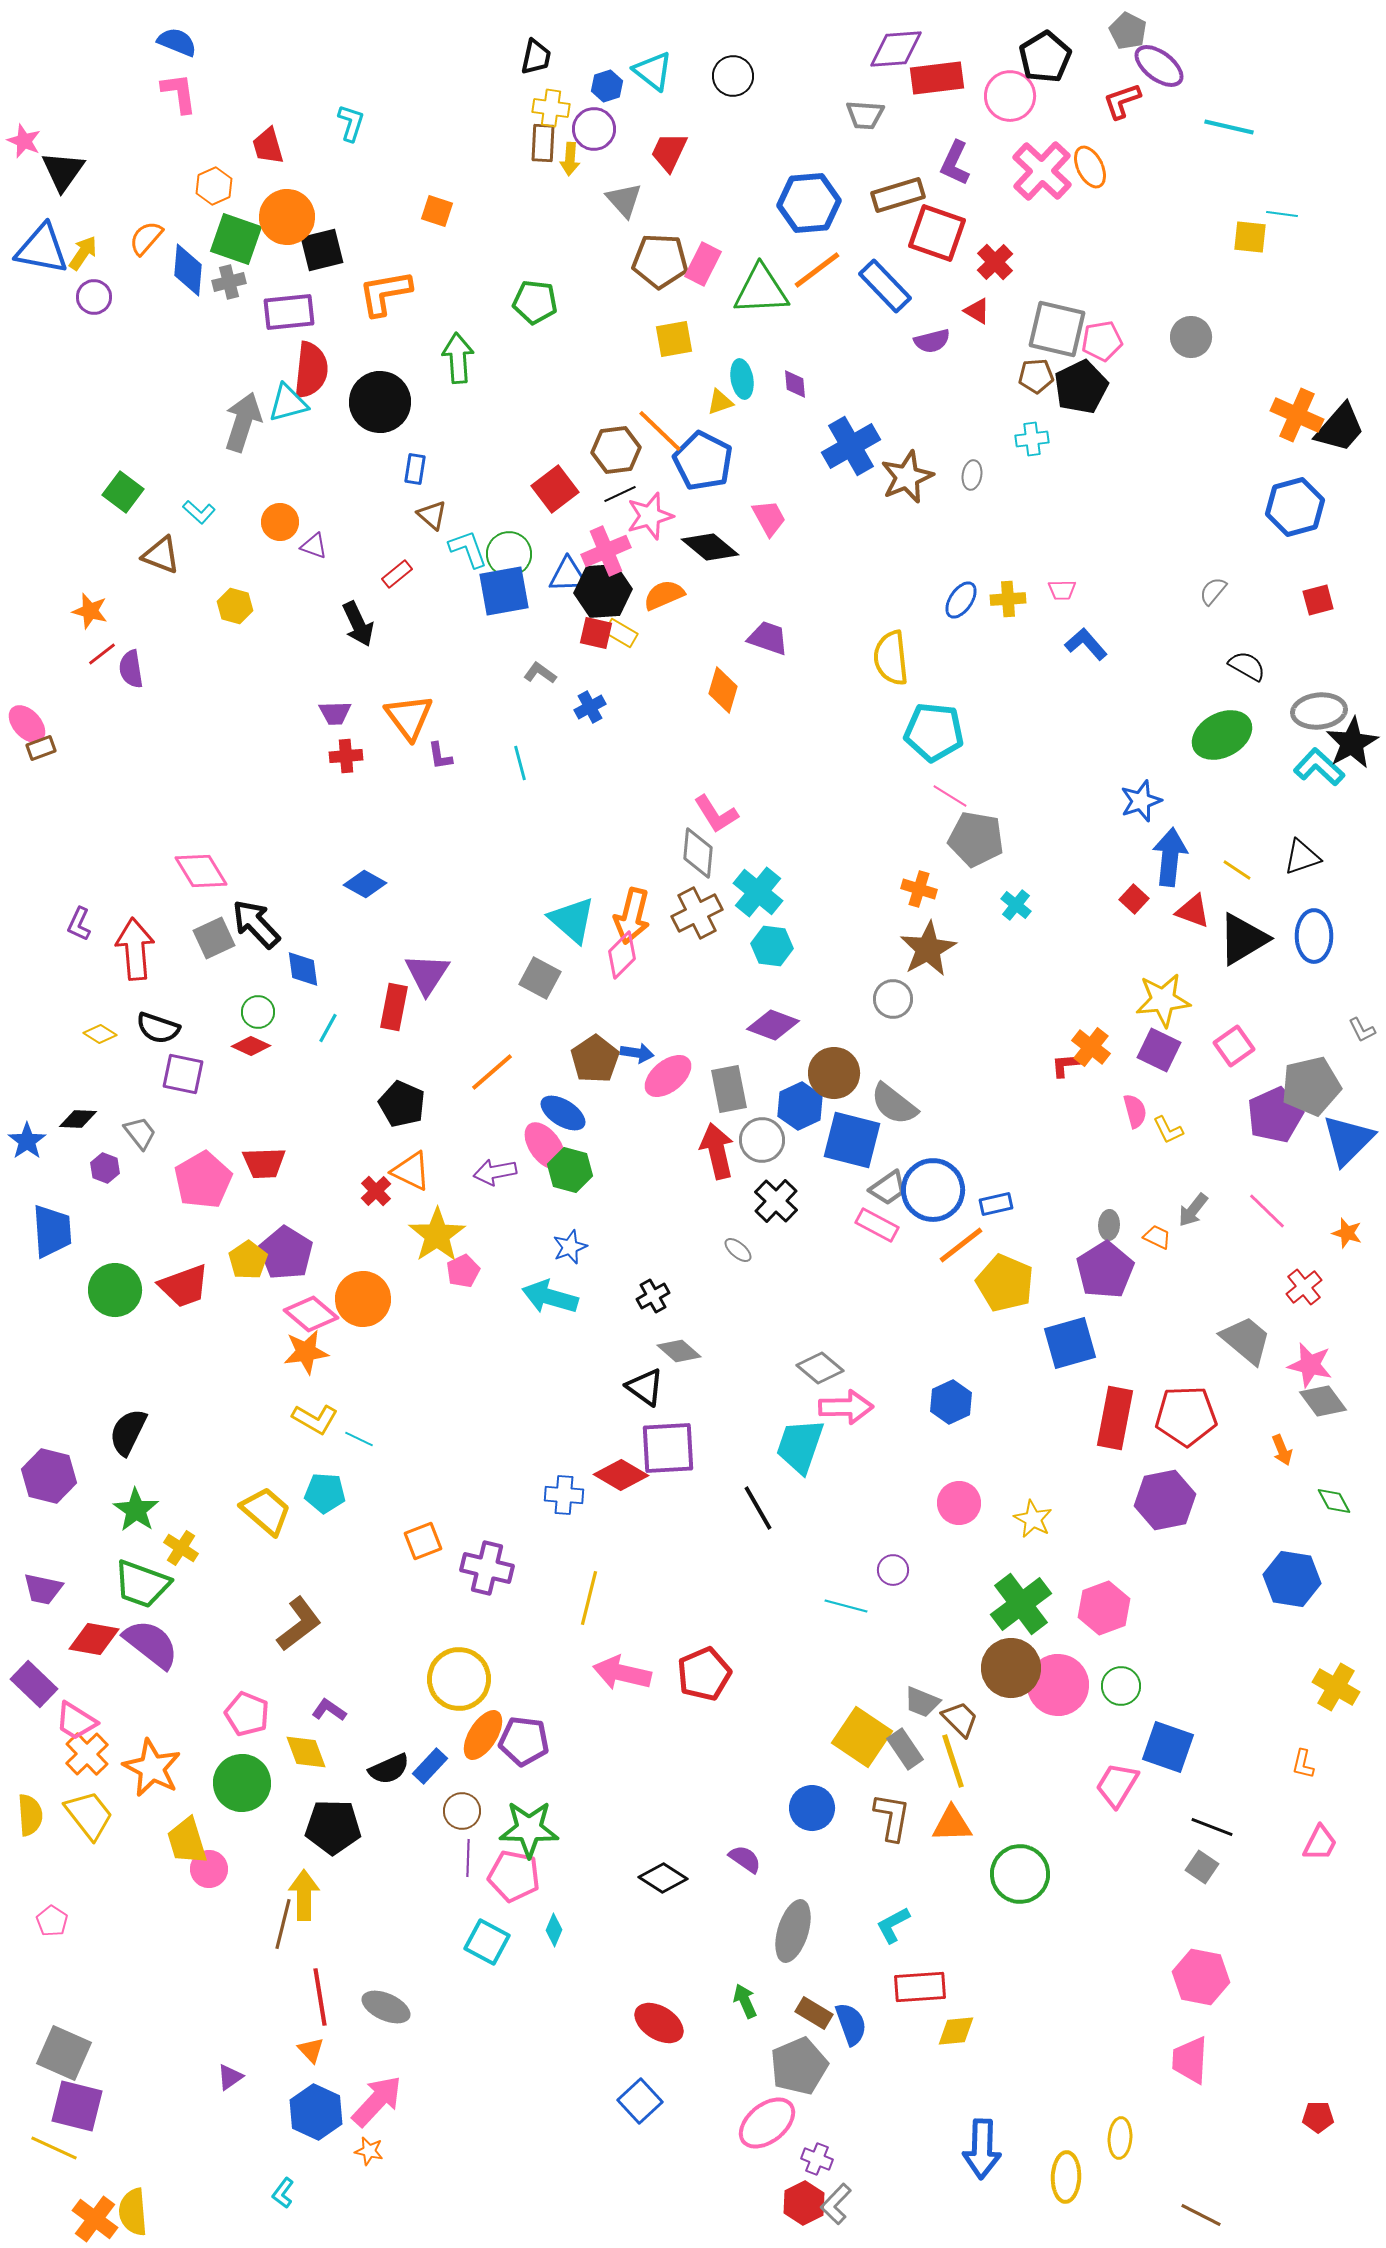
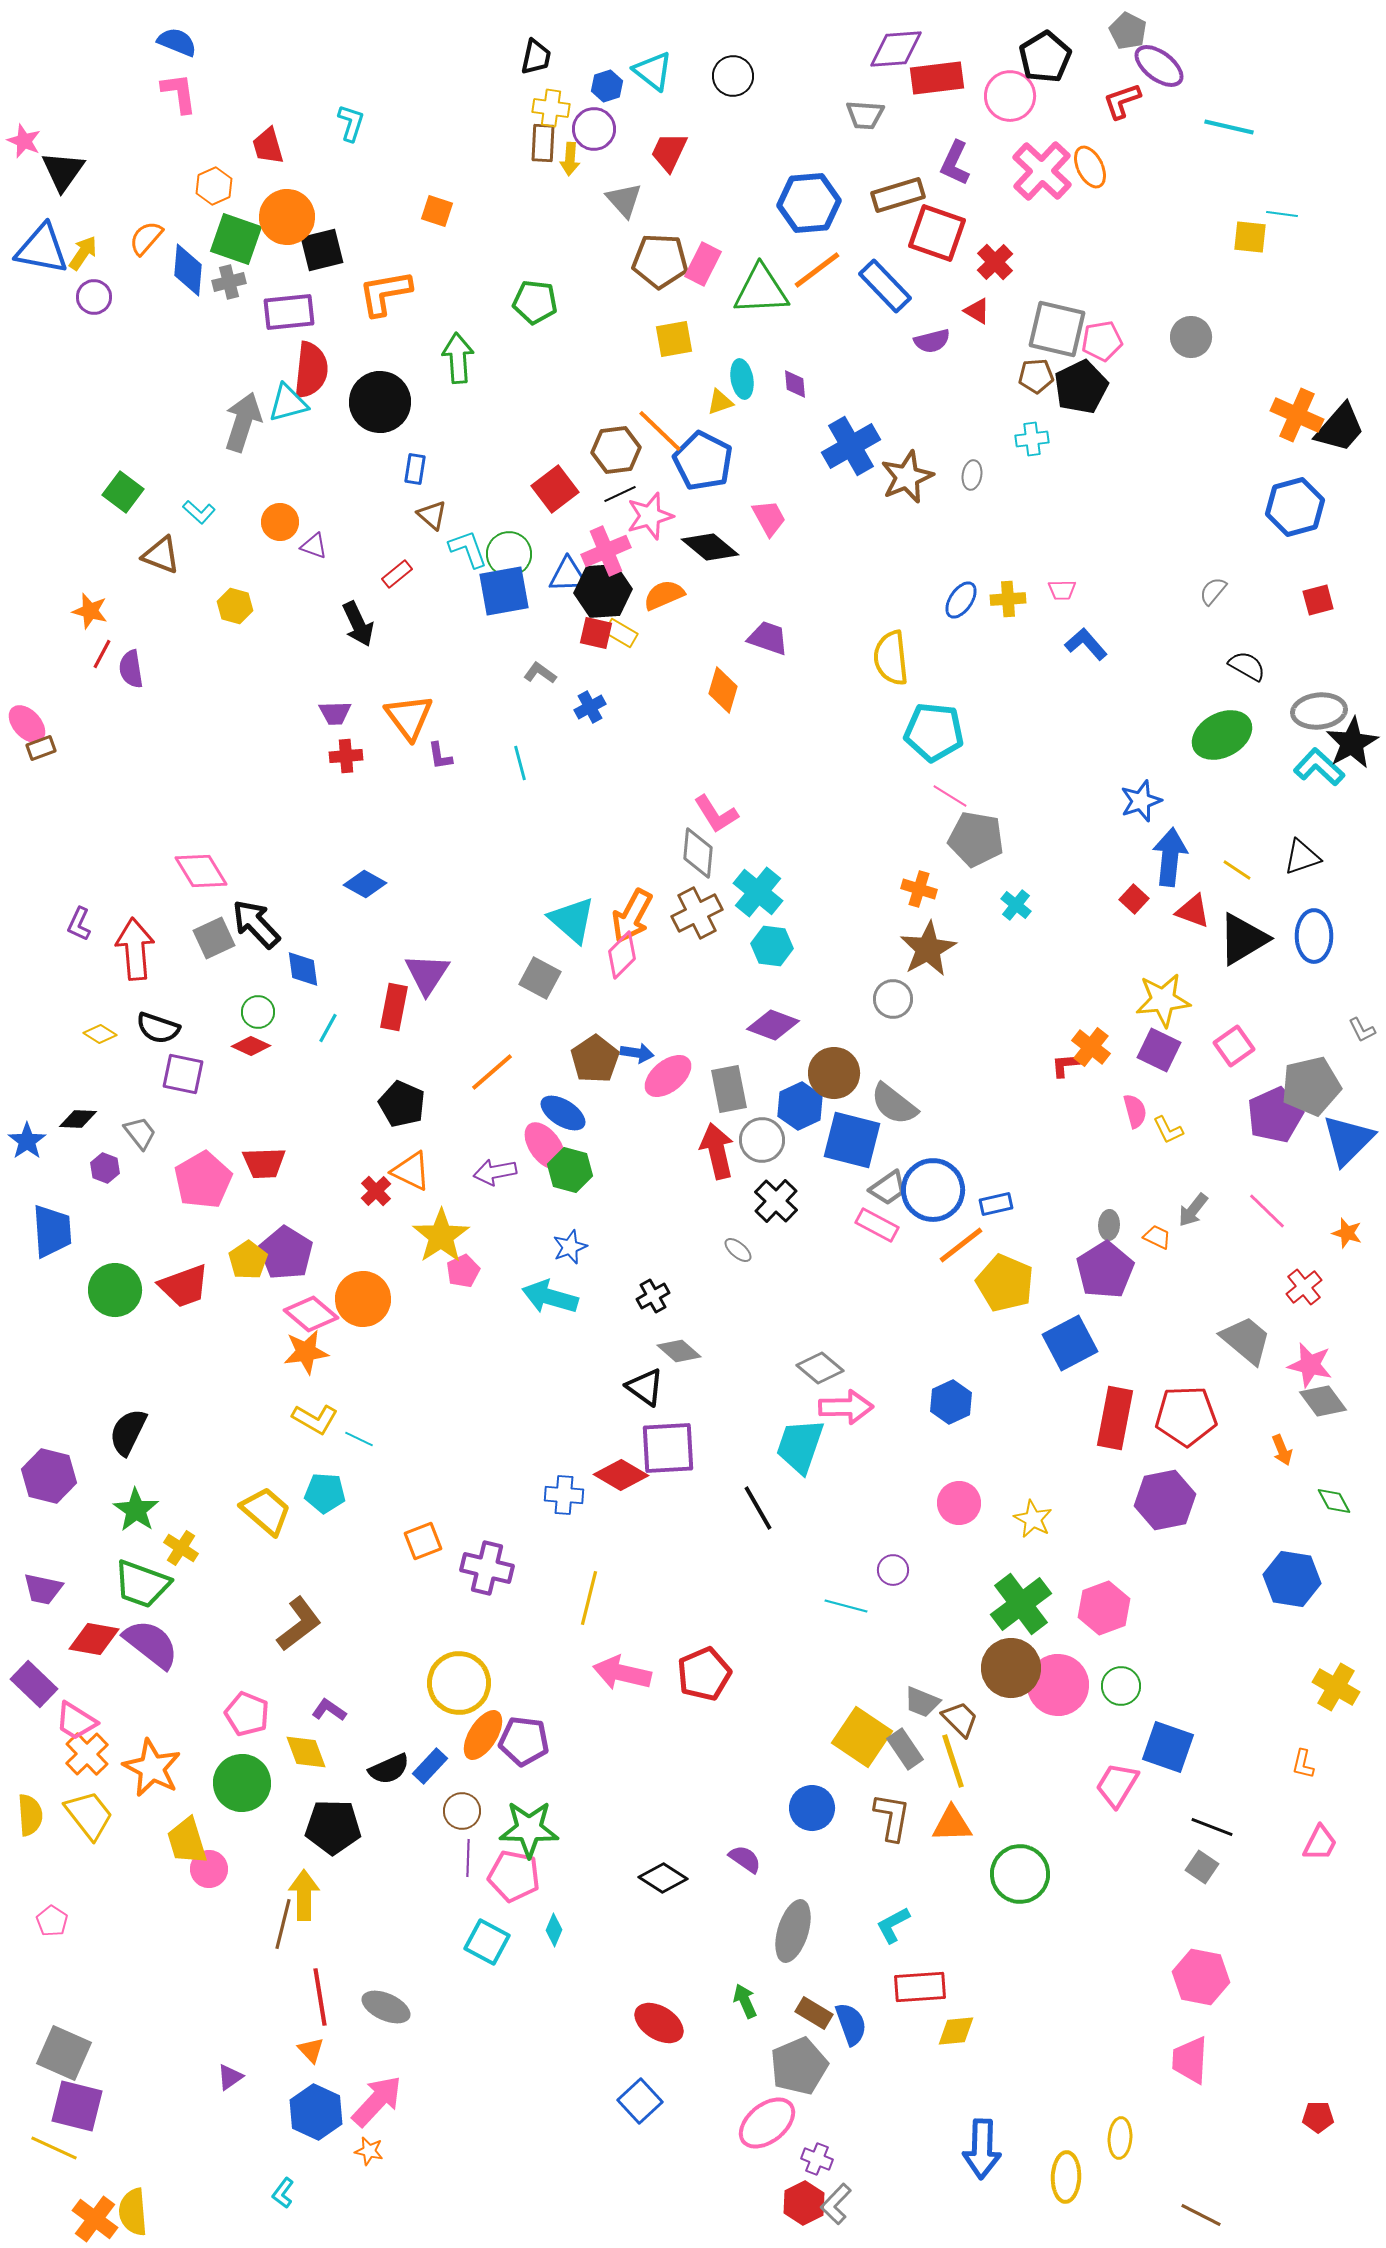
red line at (102, 654): rotated 24 degrees counterclockwise
orange arrow at (632, 916): rotated 14 degrees clockwise
yellow star at (437, 1235): moved 4 px right, 1 px down
blue square at (1070, 1343): rotated 12 degrees counterclockwise
yellow circle at (459, 1679): moved 4 px down
